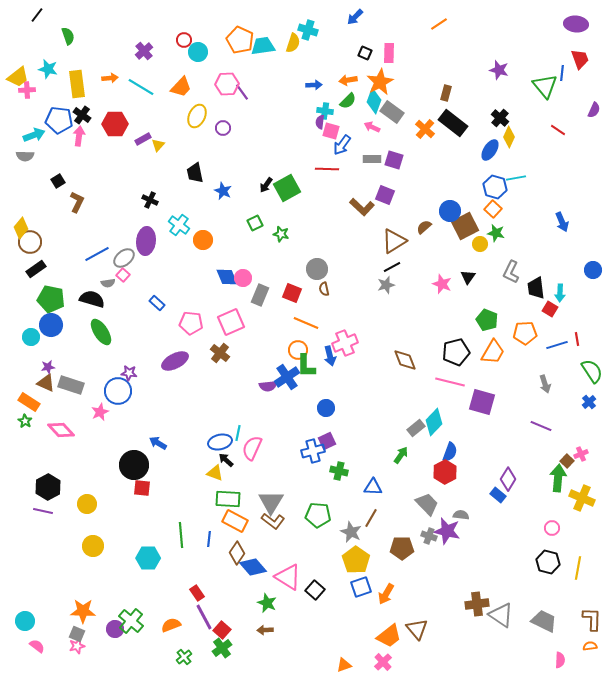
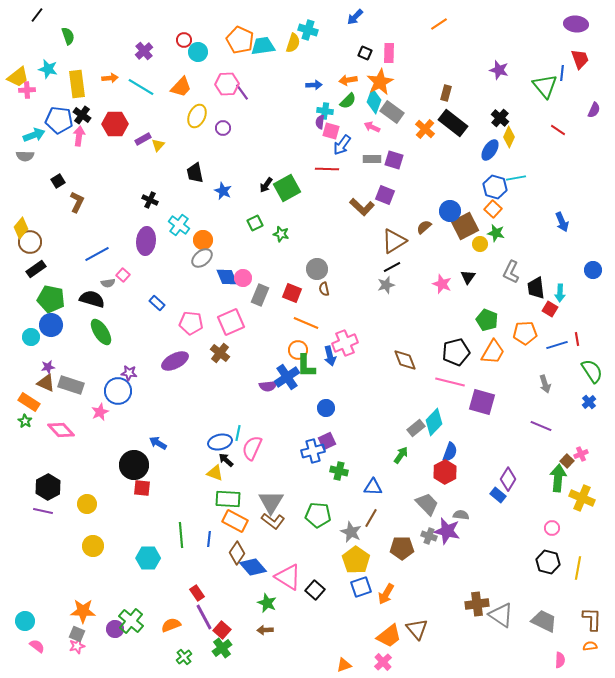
gray ellipse at (124, 258): moved 78 px right
